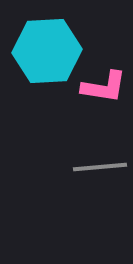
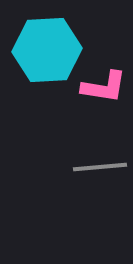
cyan hexagon: moved 1 px up
